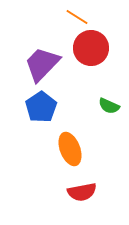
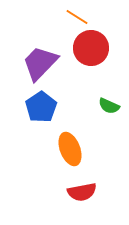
purple trapezoid: moved 2 px left, 1 px up
